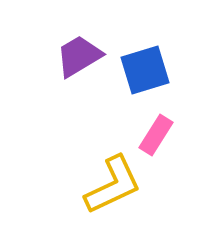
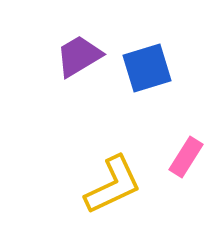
blue square: moved 2 px right, 2 px up
pink rectangle: moved 30 px right, 22 px down
